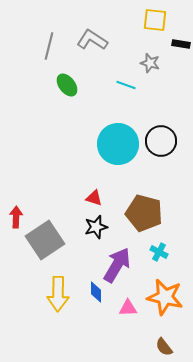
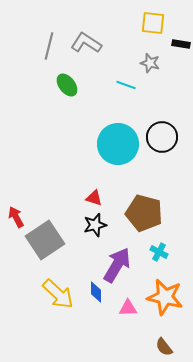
yellow square: moved 2 px left, 3 px down
gray L-shape: moved 6 px left, 3 px down
black circle: moved 1 px right, 4 px up
red arrow: rotated 30 degrees counterclockwise
black star: moved 1 px left, 2 px up
yellow arrow: rotated 48 degrees counterclockwise
